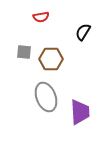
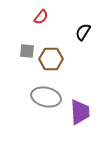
red semicircle: rotated 42 degrees counterclockwise
gray square: moved 3 px right, 1 px up
gray ellipse: rotated 56 degrees counterclockwise
